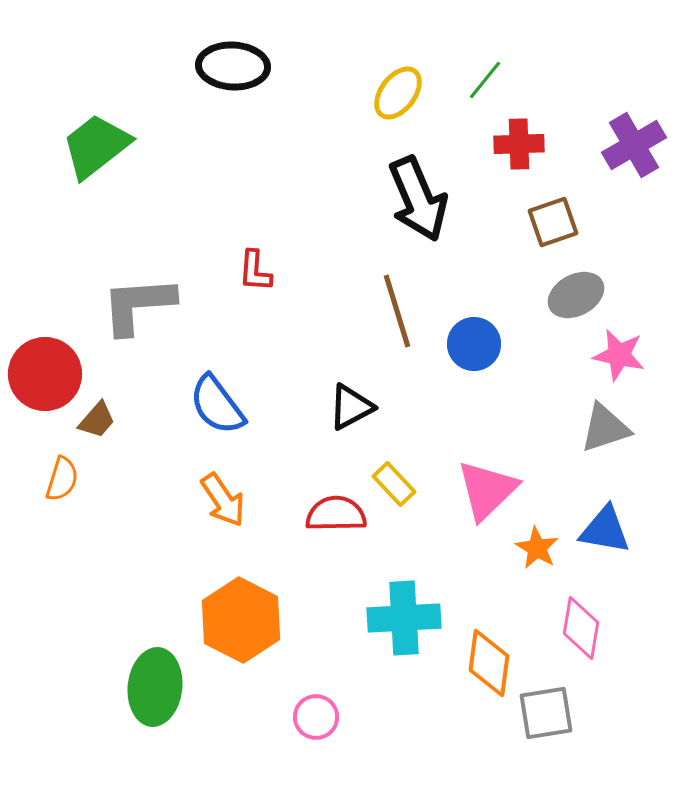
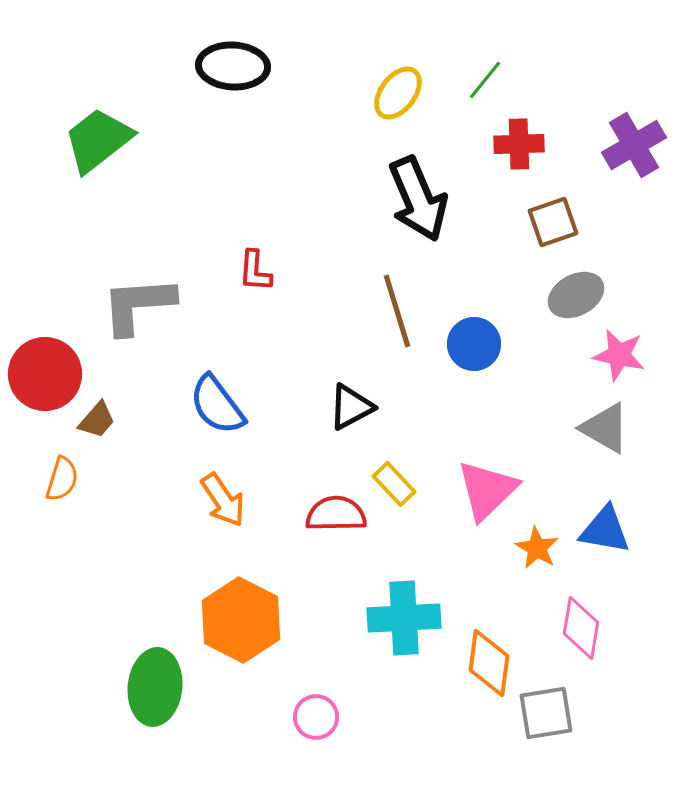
green trapezoid: moved 2 px right, 6 px up
gray triangle: rotated 48 degrees clockwise
